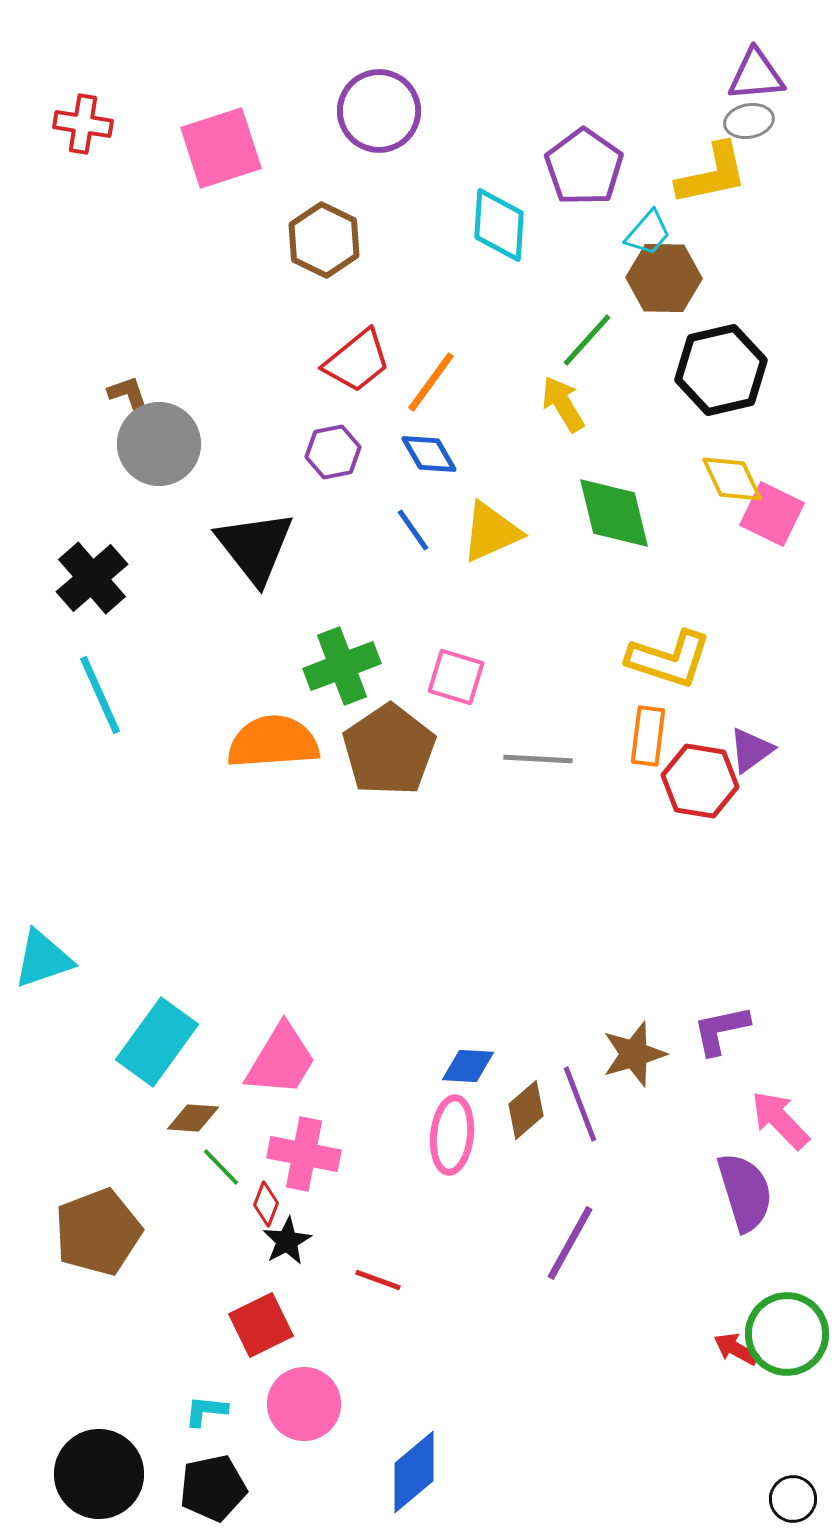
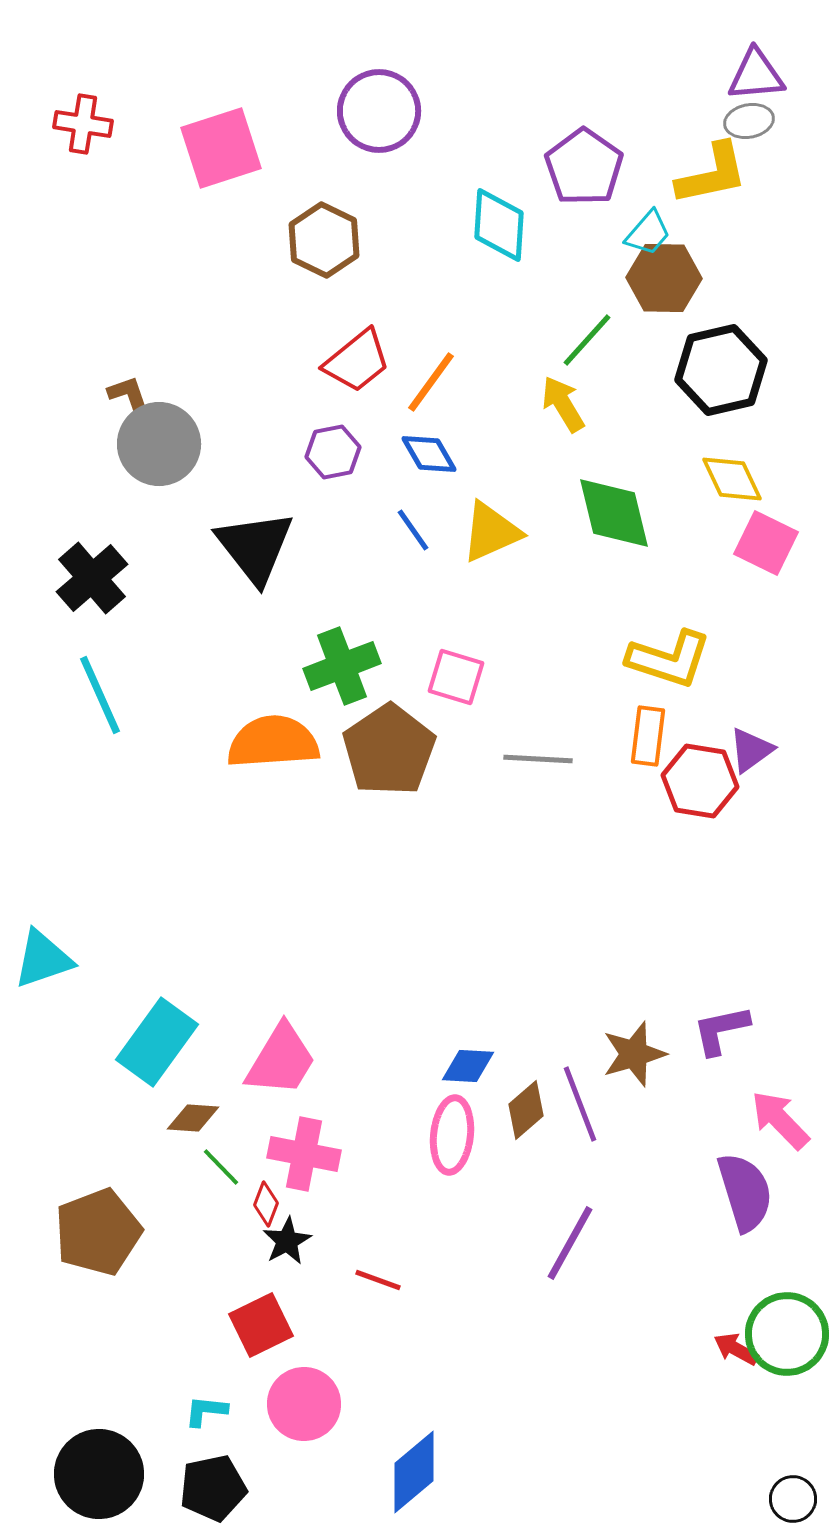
pink square at (772, 514): moved 6 px left, 29 px down
